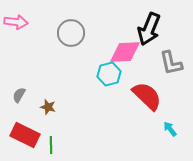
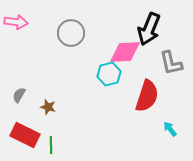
red semicircle: rotated 64 degrees clockwise
